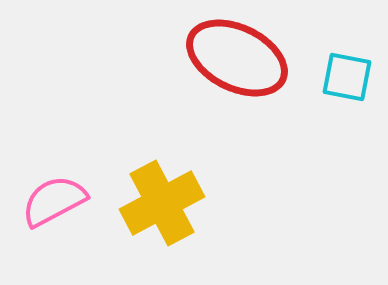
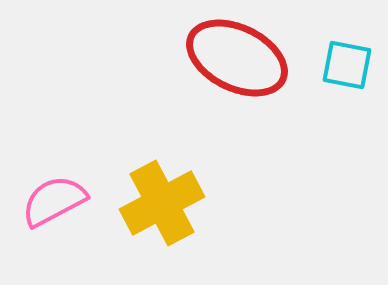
cyan square: moved 12 px up
